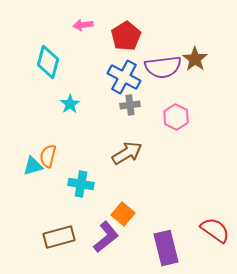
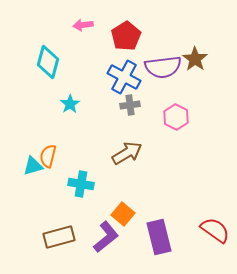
purple rectangle: moved 7 px left, 11 px up
